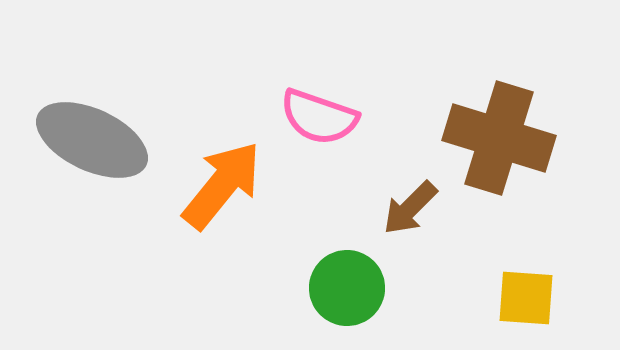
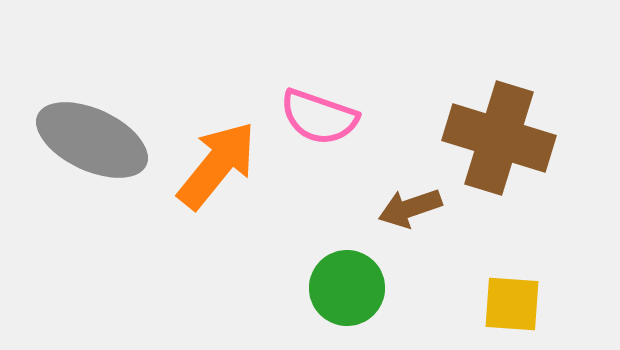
orange arrow: moved 5 px left, 20 px up
brown arrow: rotated 26 degrees clockwise
yellow square: moved 14 px left, 6 px down
